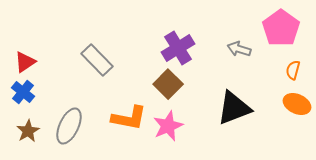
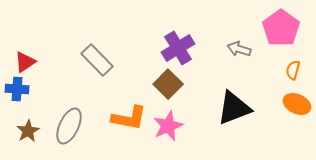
blue cross: moved 6 px left, 3 px up; rotated 35 degrees counterclockwise
